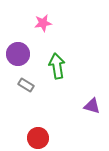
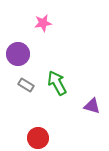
green arrow: moved 17 px down; rotated 20 degrees counterclockwise
